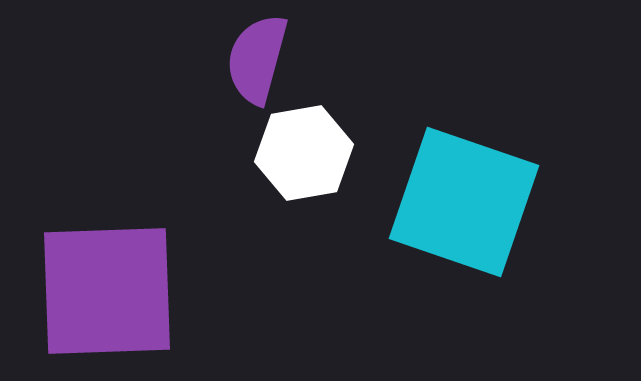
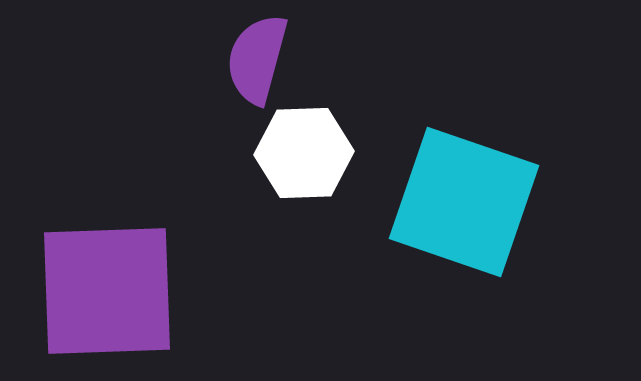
white hexagon: rotated 8 degrees clockwise
